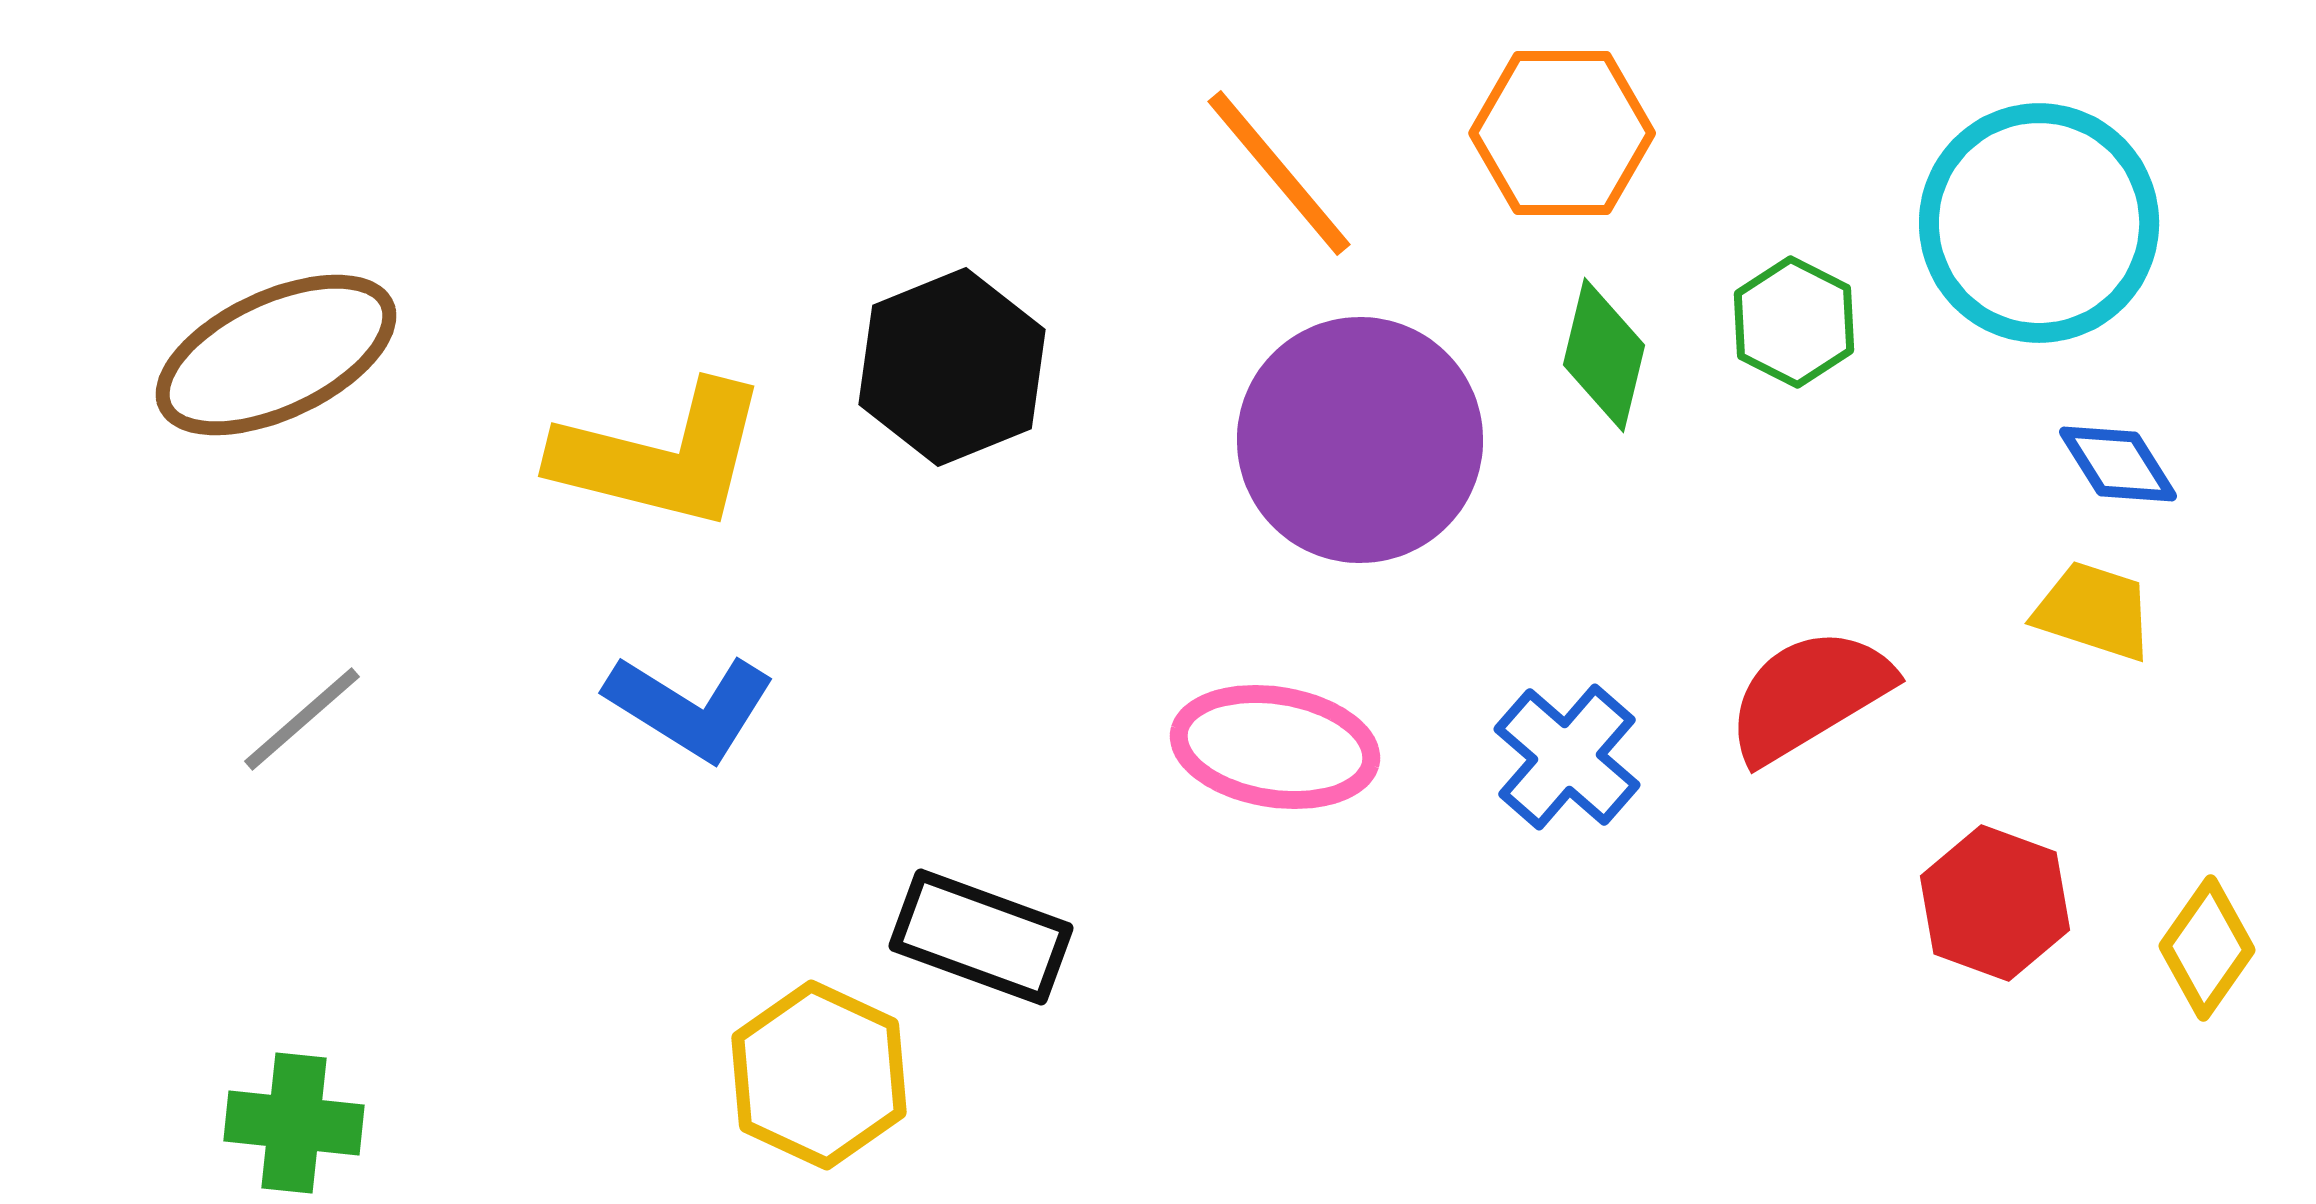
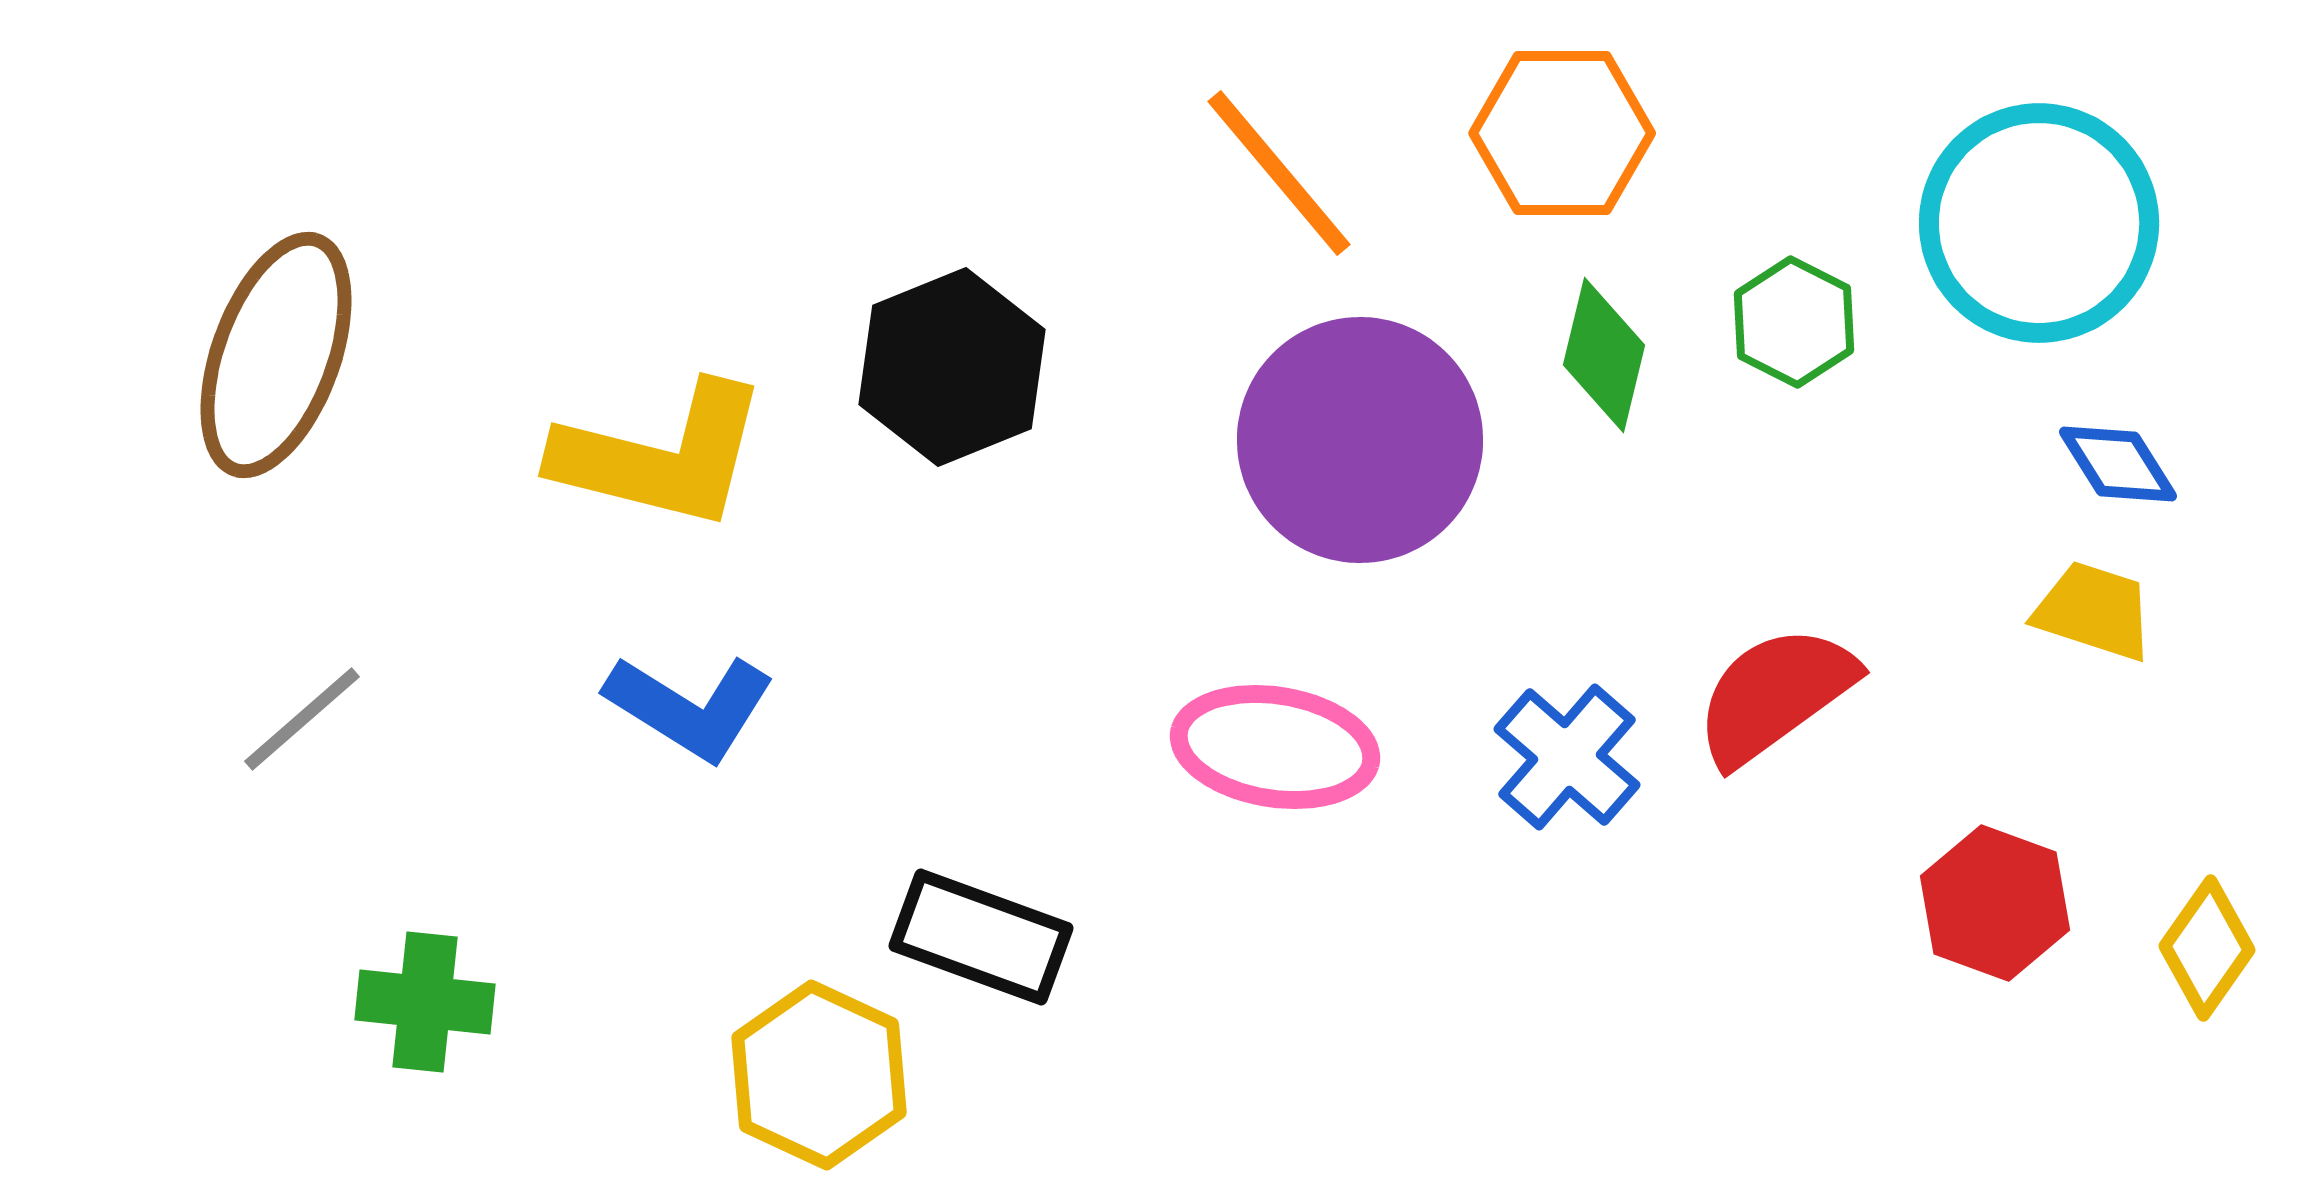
brown ellipse: rotated 45 degrees counterclockwise
red semicircle: moved 34 px left; rotated 5 degrees counterclockwise
green cross: moved 131 px right, 121 px up
